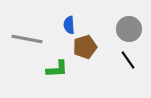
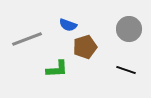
blue semicircle: moved 1 px left; rotated 66 degrees counterclockwise
gray line: rotated 32 degrees counterclockwise
black line: moved 2 px left, 10 px down; rotated 36 degrees counterclockwise
